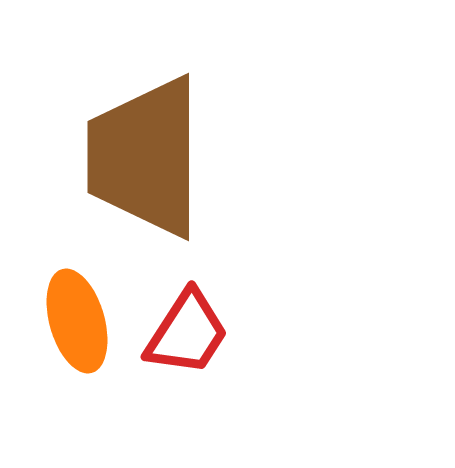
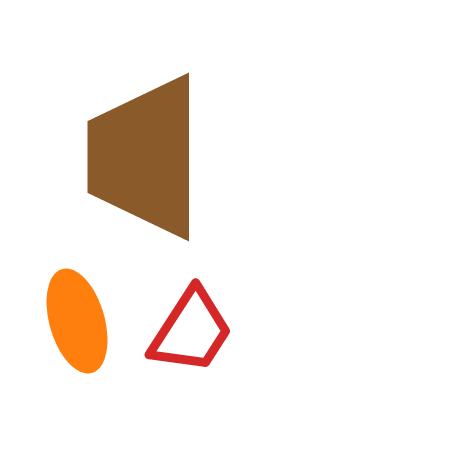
red trapezoid: moved 4 px right, 2 px up
